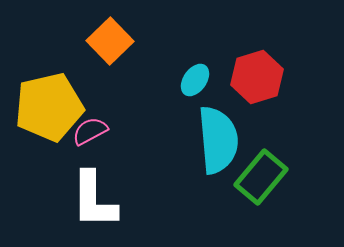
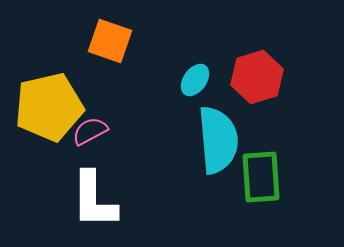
orange square: rotated 27 degrees counterclockwise
green rectangle: rotated 44 degrees counterclockwise
